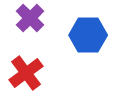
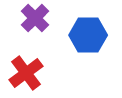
purple cross: moved 5 px right
